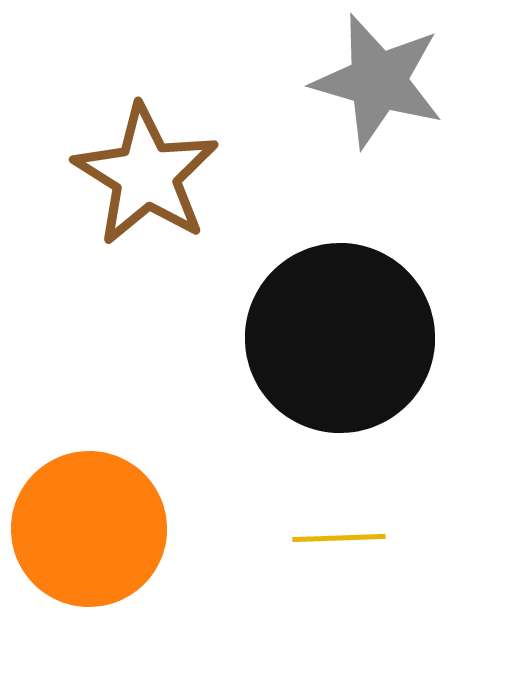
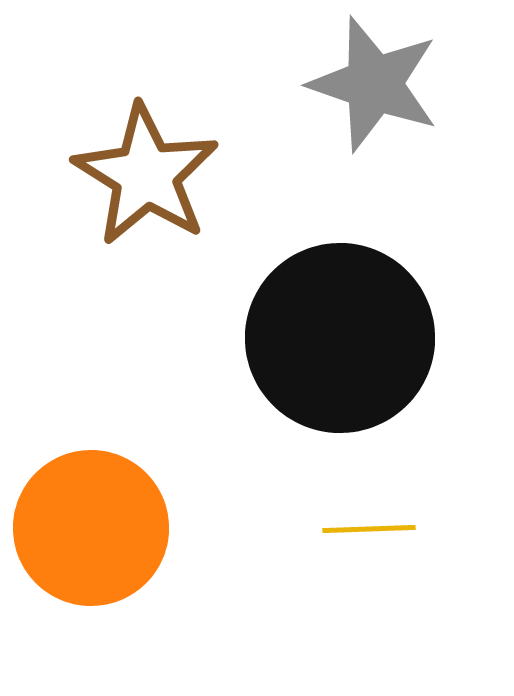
gray star: moved 4 px left, 3 px down; rotated 3 degrees clockwise
orange circle: moved 2 px right, 1 px up
yellow line: moved 30 px right, 9 px up
